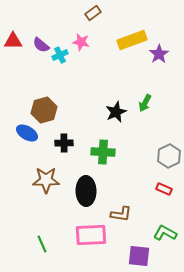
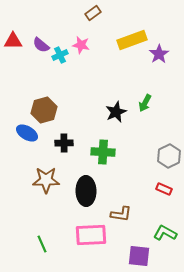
pink star: moved 3 px down
